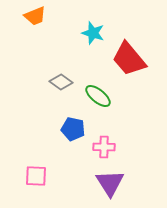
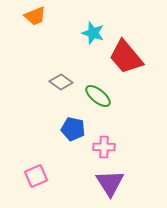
red trapezoid: moved 3 px left, 2 px up
pink square: rotated 25 degrees counterclockwise
